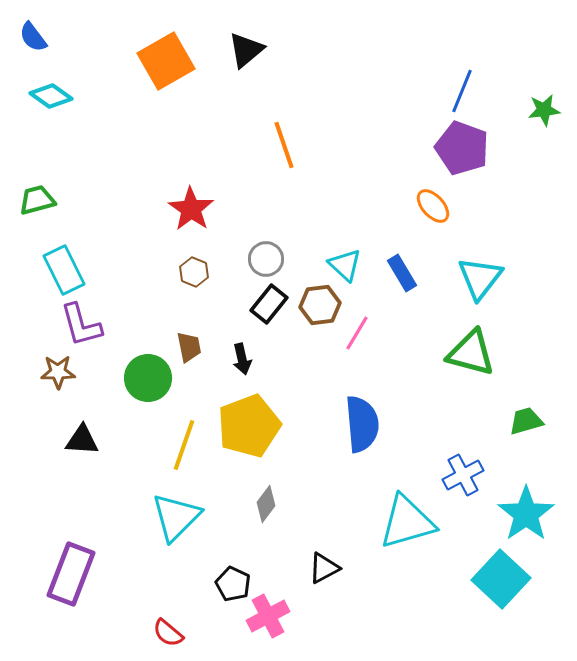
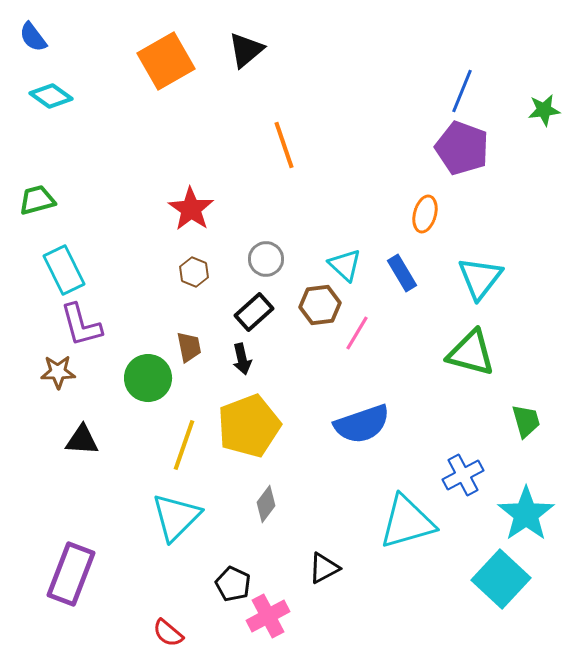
orange ellipse at (433, 206): moved 8 px left, 8 px down; rotated 57 degrees clockwise
black rectangle at (269, 304): moved 15 px left, 8 px down; rotated 9 degrees clockwise
green trapezoid at (526, 421): rotated 90 degrees clockwise
blue semicircle at (362, 424): rotated 76 degrees clockwise
